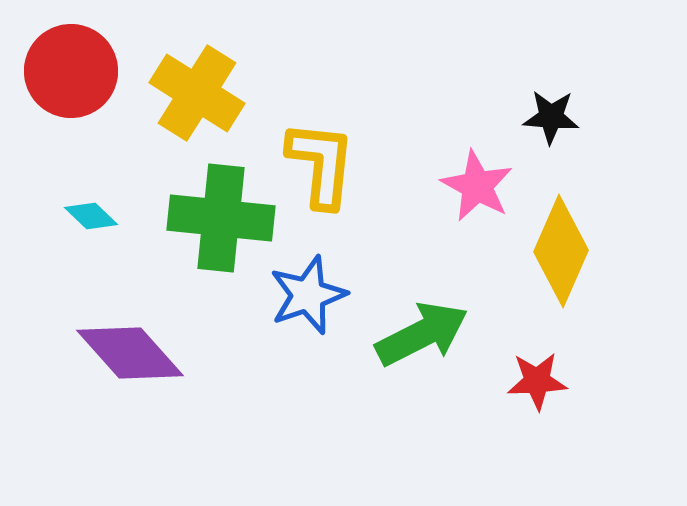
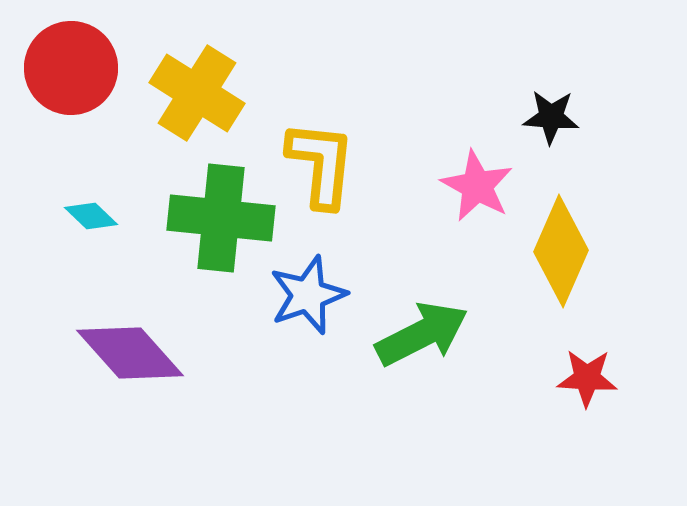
red circle: moved 3 px up
red star: moved 50 px right, 3 px up; rotated 6 degrees clockwise
